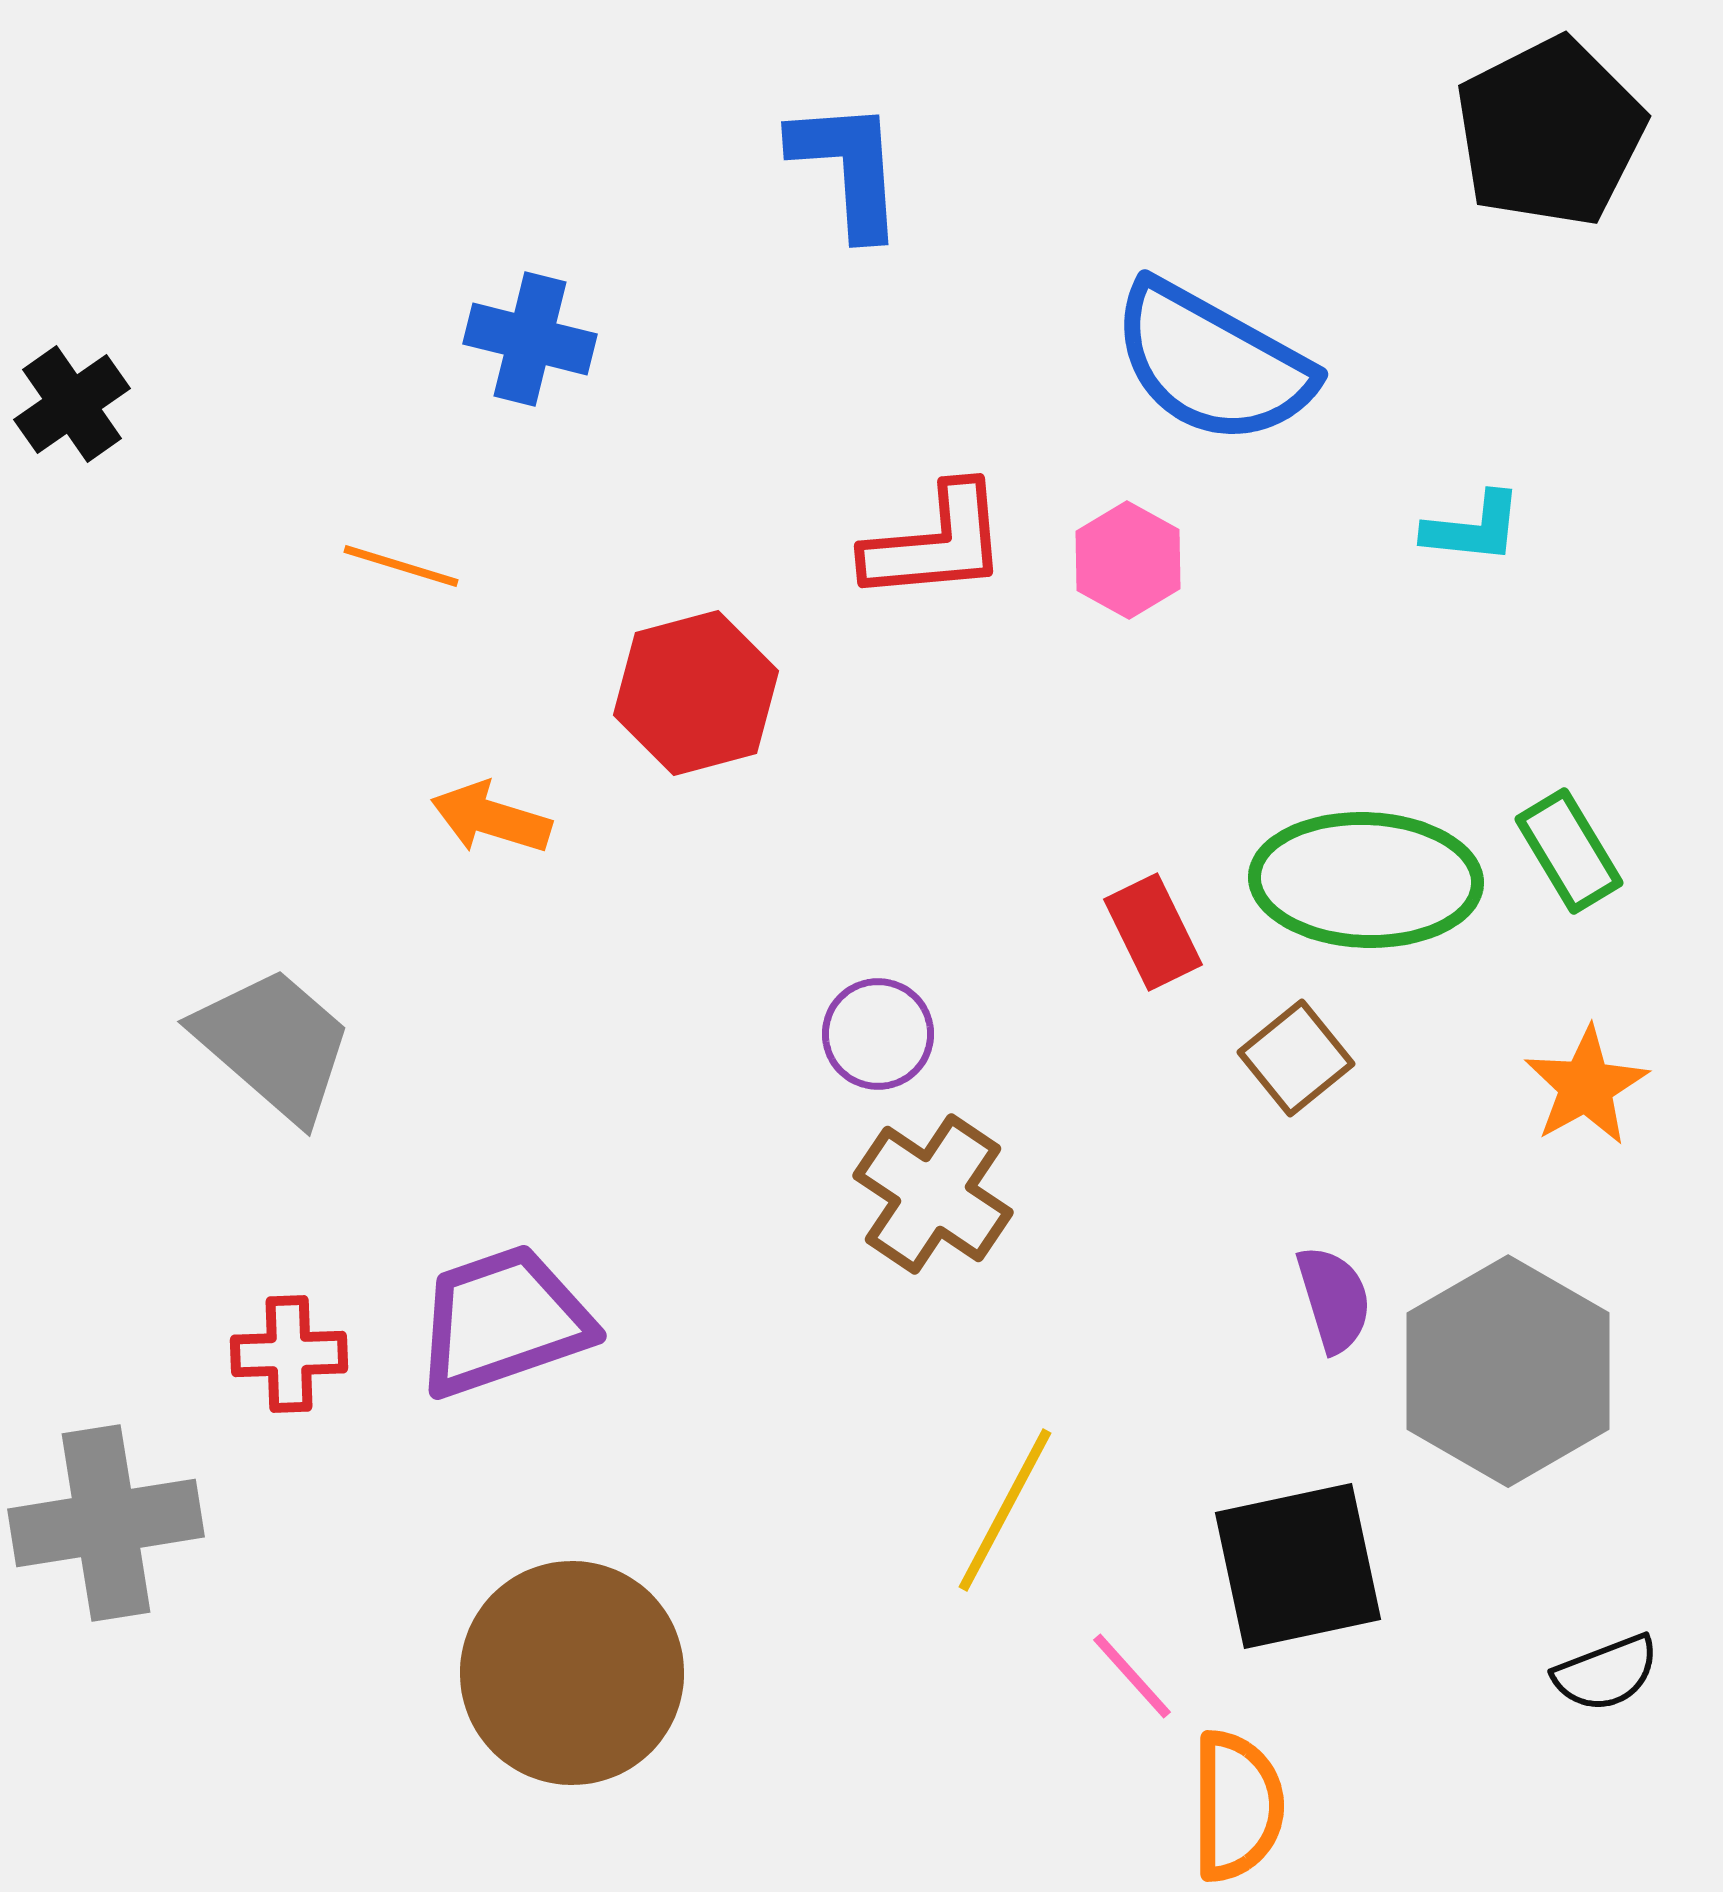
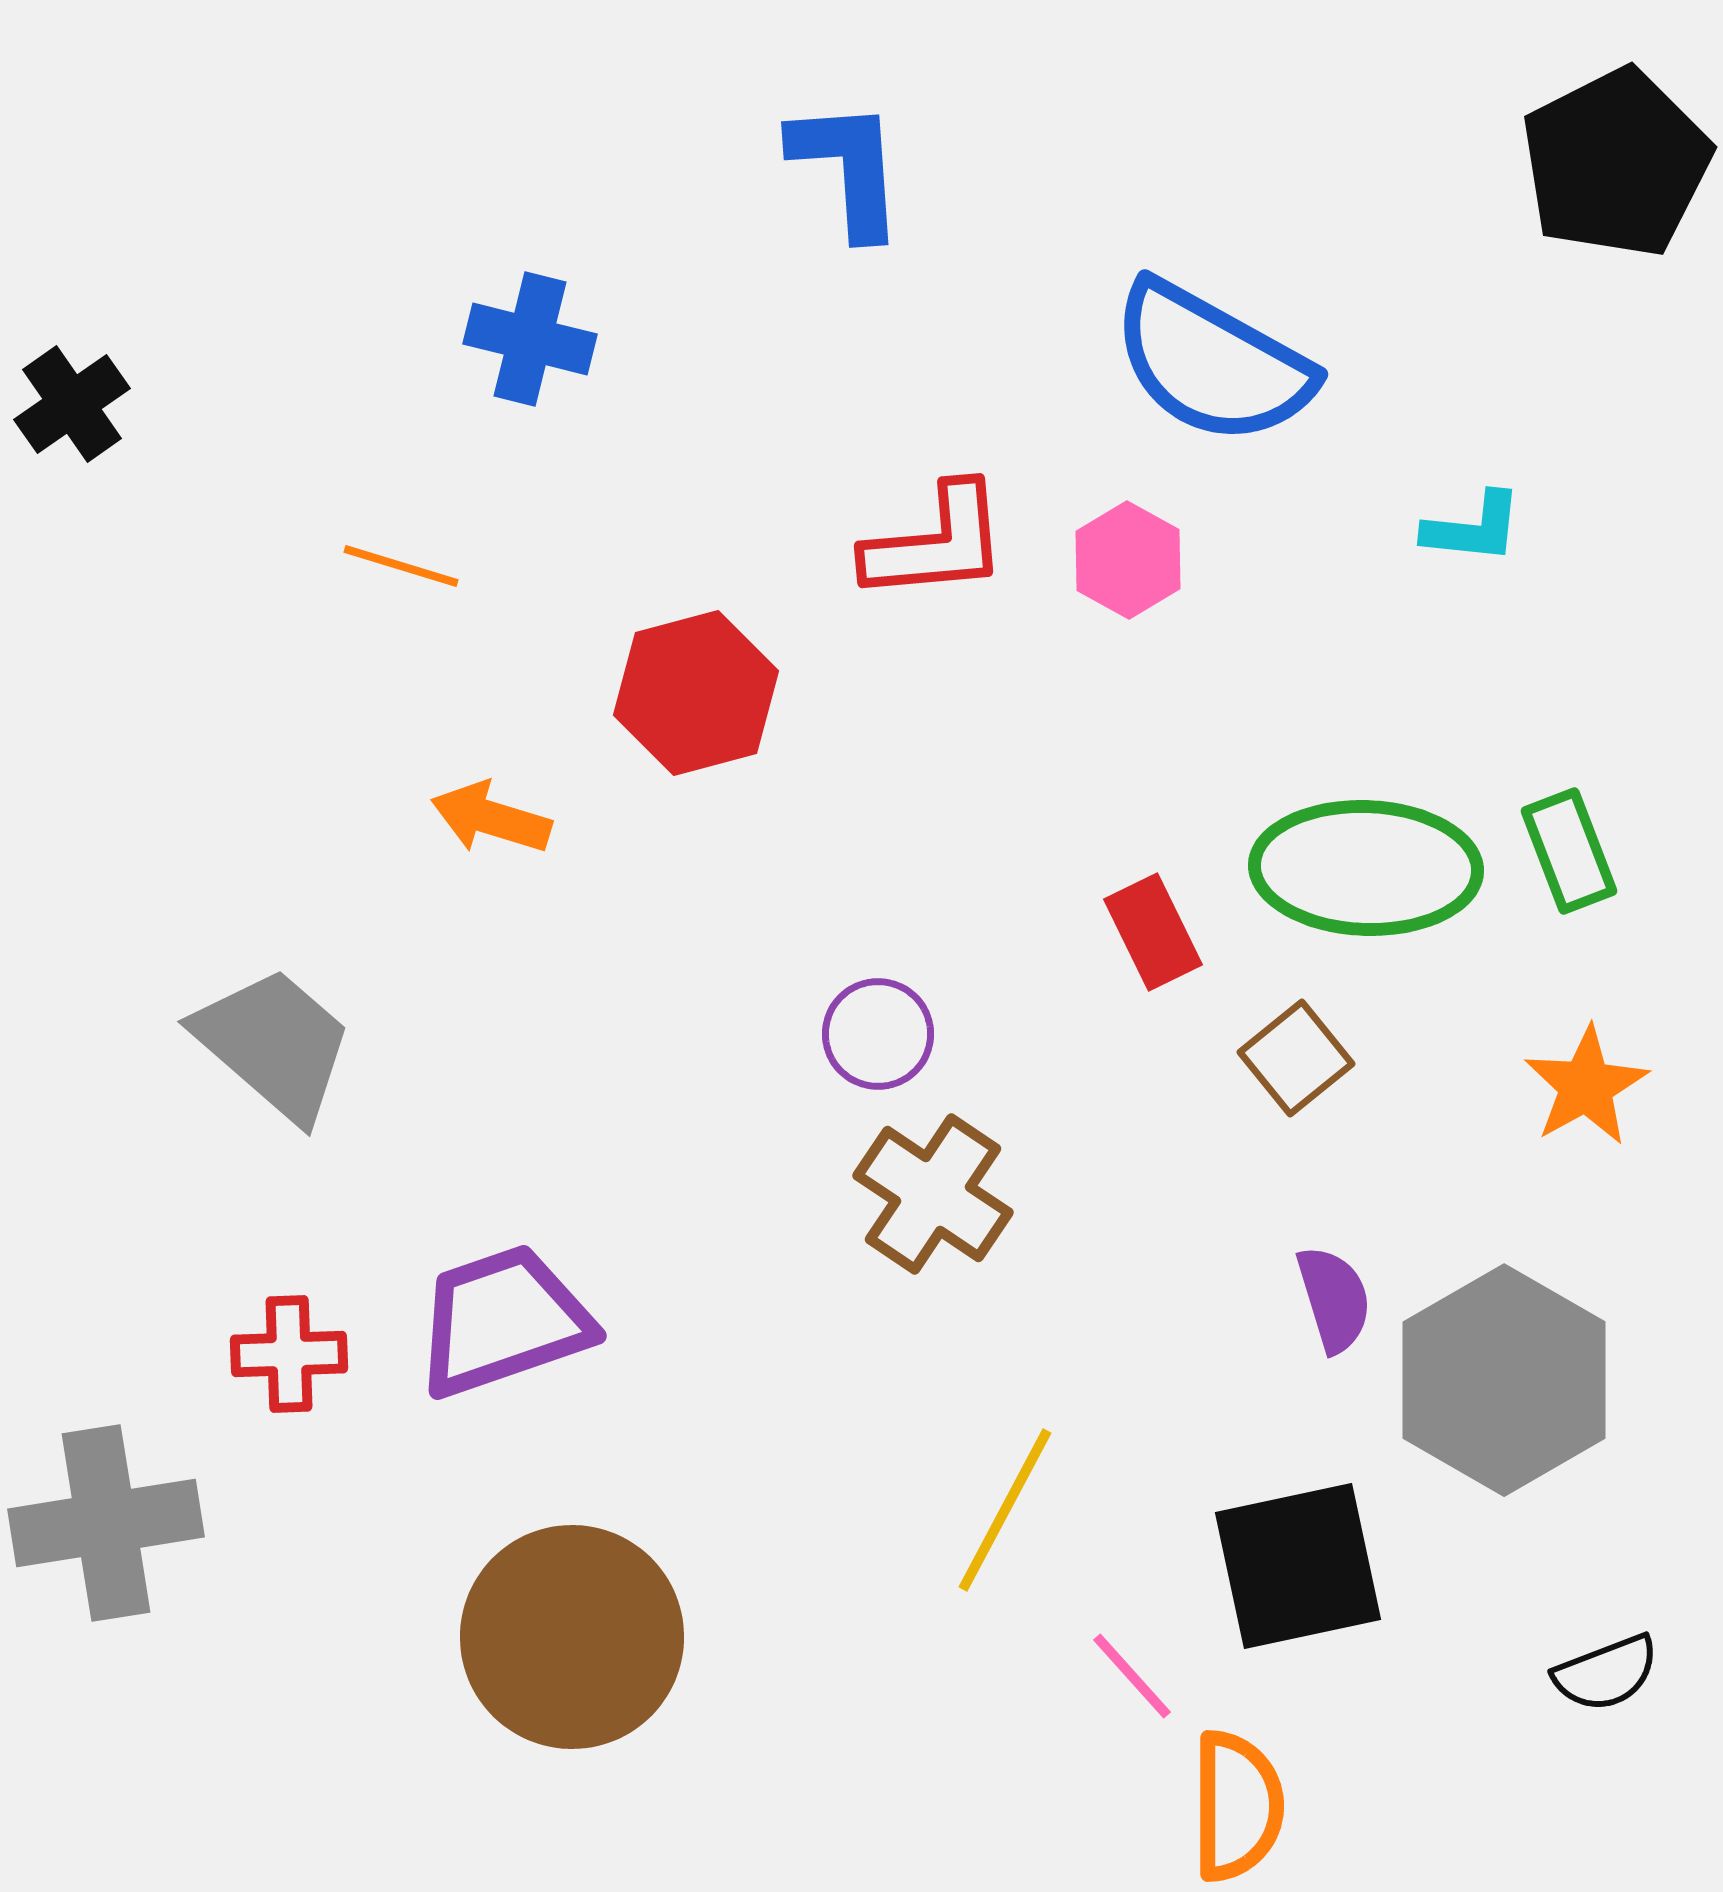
black pentagon: moved 66 px right, 31 px down
green rectangle: rotated 10 degrees clockwise
green ellipse: moved 12 px up
gray hexagon: moved 4 px left, 9 px down
brown circle: moved 36 px up
